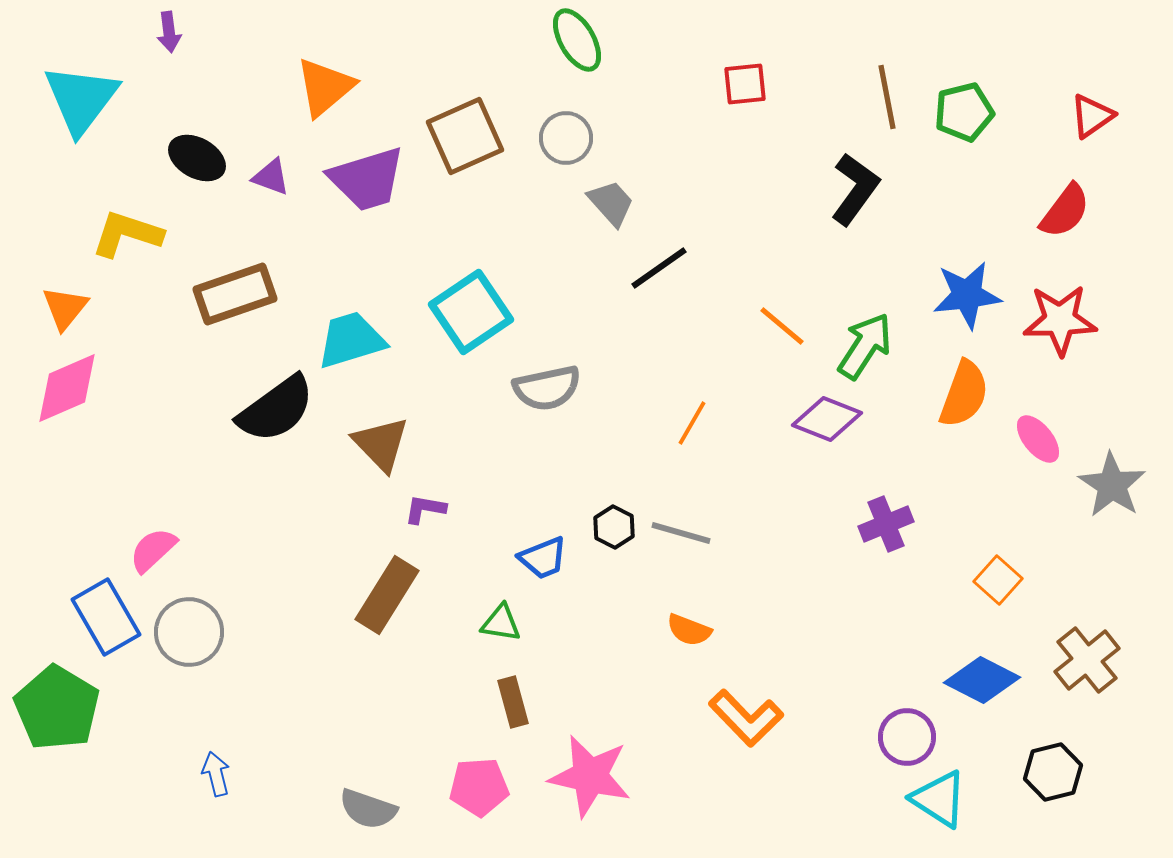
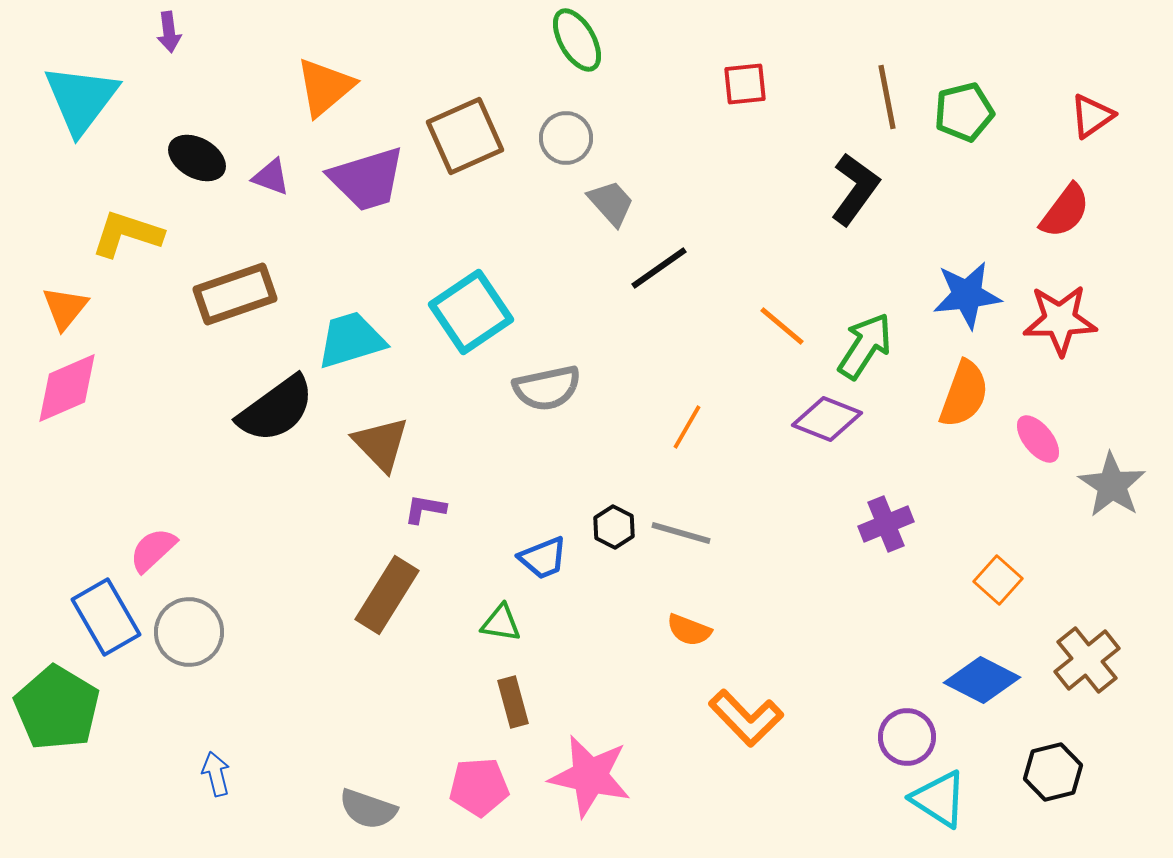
orange line at (692, 423): moved 5 px left, 4 px down
